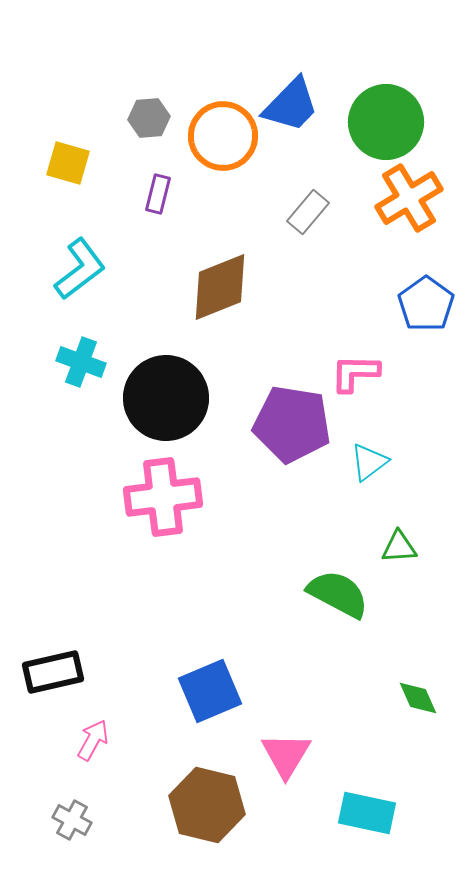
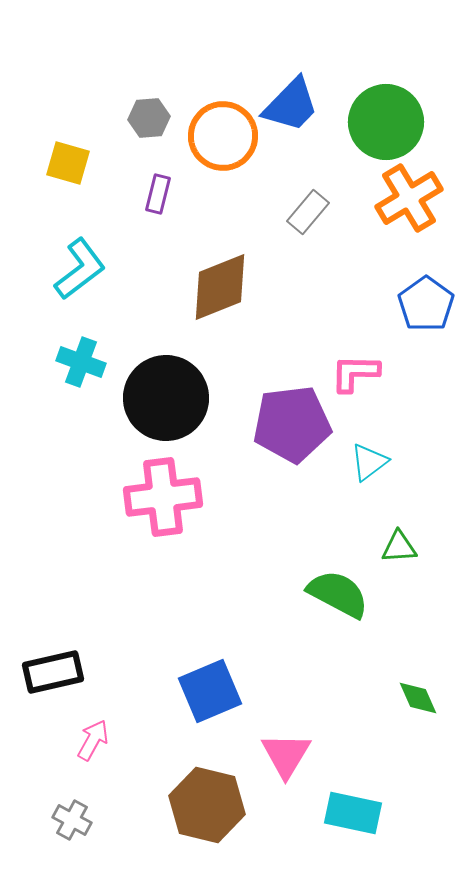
purple pentagon: rotated 16 degrees counterclockwise
cyan rectangle: moved 14 px left
